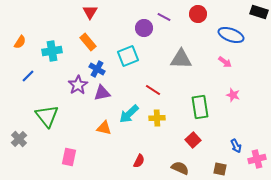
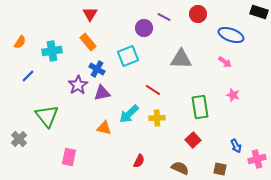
red triangle: moved 2 px down
